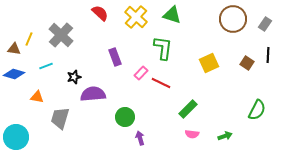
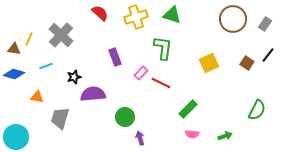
yellow cross: rotated 30 degrees clockwise
black line: rotated 35 degrees clockwise
